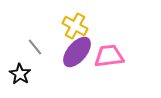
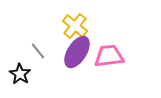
yellow cross: rotated 10 degrees clockwise
gray line: moved 3 px right, 4 px down
purple ellipse: rotated 8 degrees counterclockwise
